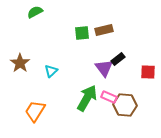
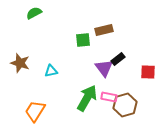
green semicircle: moved 1 px left, 1 px down
green square: moved 1 px right, 7 px down
brown star: rotated 18 degrees counterclockwise
cyan triangle: rotated 32 degrees clockwise
pink rectangle: rotated 14 degrees counterclockwise
brown hexagon: rotated 20 degrees counterclockwise
